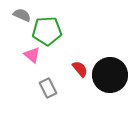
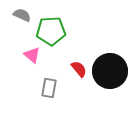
green pentagon: moved 4 px right
red semicircle: moved 1 px left
black circle: moved 4 px up
gray rectangle: moved 1 px right; rotated 36 degrees clockwise
